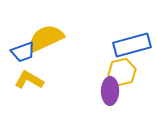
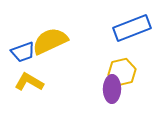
yellow semicircle: moved 4 px right, 3 px down
blue rectangle: moved 17 px up; rotated 6 degrees counterclockwise
yellow L-shape: moved 2 px down
purple ellipse: moved 2 px right, 2 px up
